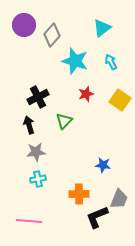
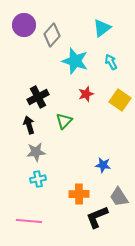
gray trapezoid: moved 2 px up; rotated 125 degrees clockwise
